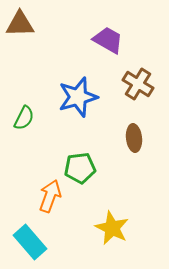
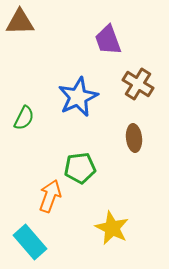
brown triangle: moved 2 px up
purple trapezoid: rotated 140 degrees counterclockwise
blue star: rotated 9 degrees counterclockwise
